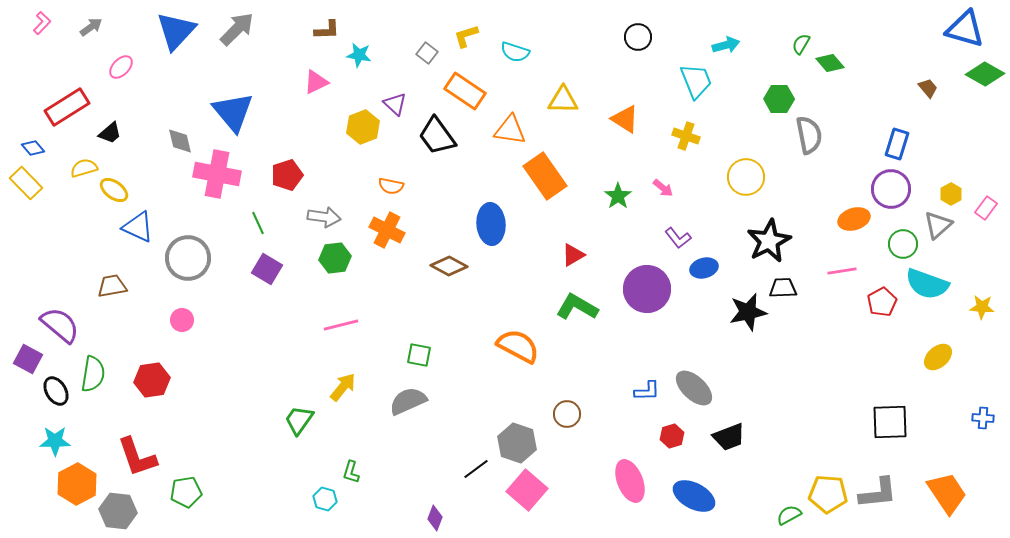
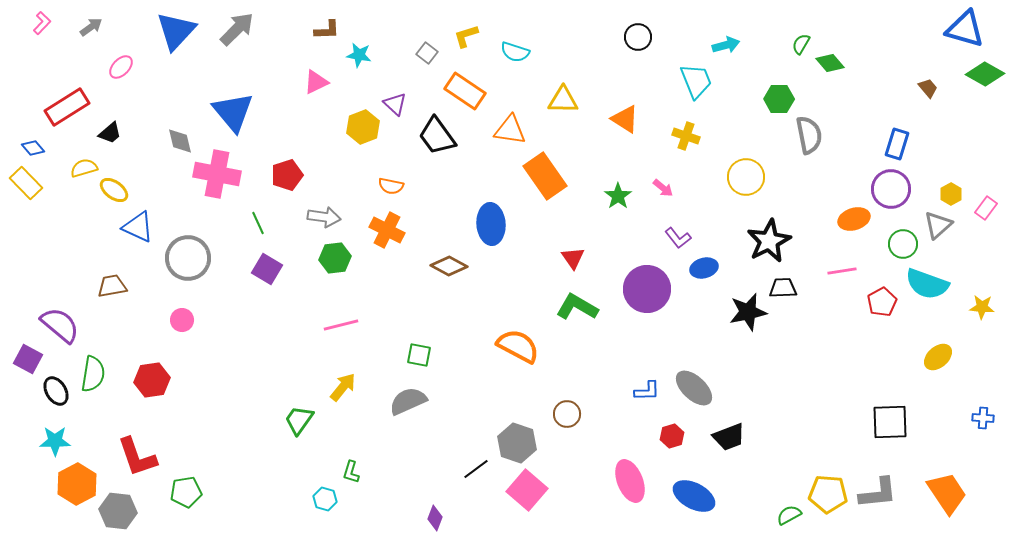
red triangle at (573, 255): moved 3 px down; rotated 35 degrees counterclockwise
